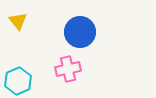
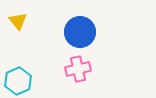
pink cross: moved 10 px right
